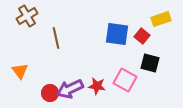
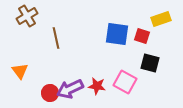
red square: rotated 21 degrees counterclockwise
pink square: moved 2 px down
